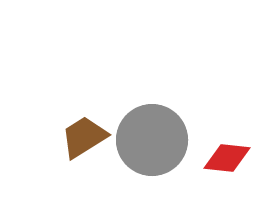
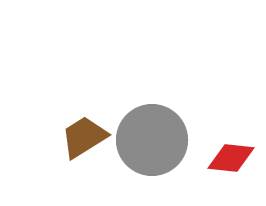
red diamond: moved 4 px right
